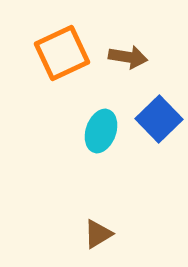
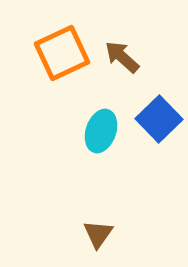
brown arrow: moved 6 px left; rotated 147 degrees counterclockwise
brown triangle: rotated 24 degrees counterclockwise
